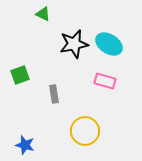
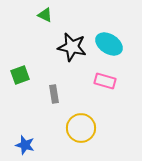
green triangle: moved 2 px right, 1 px down
black star: moved 2 px left, 3 px down; rotated 24 degrees clockwise
yellow circle: moved 4 px left, 3 px up
